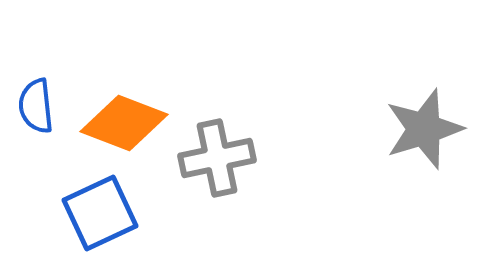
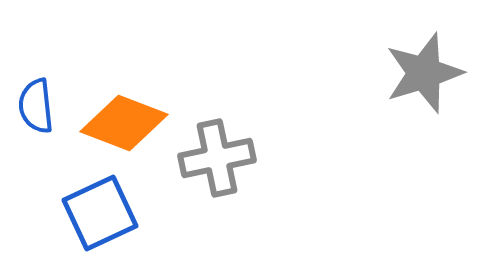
gray star: moved 56 px up
